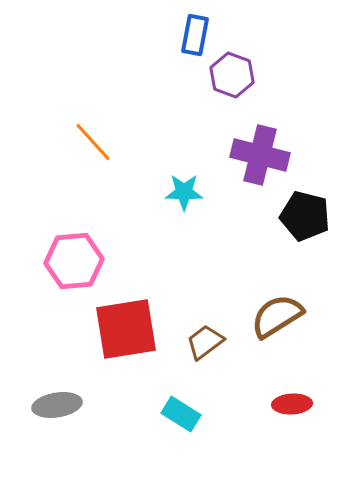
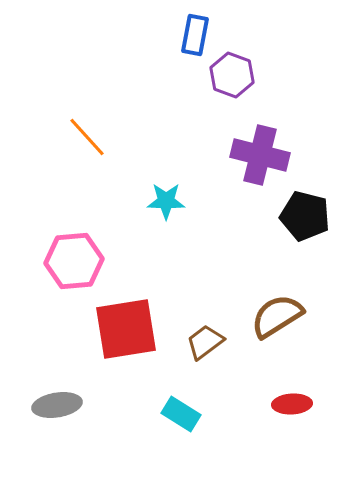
orange line: moved 6 px left, 5 px up
cyan star: moved 18 px left, 9 px down
